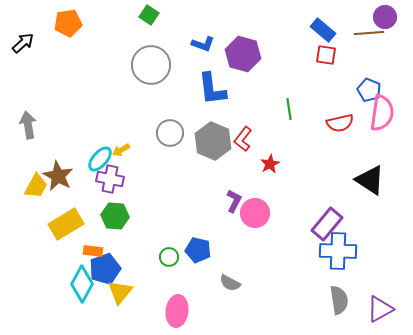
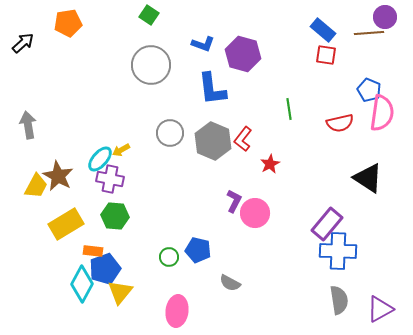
black triangle at (370, 180): moved 2 px left, 2 px up
